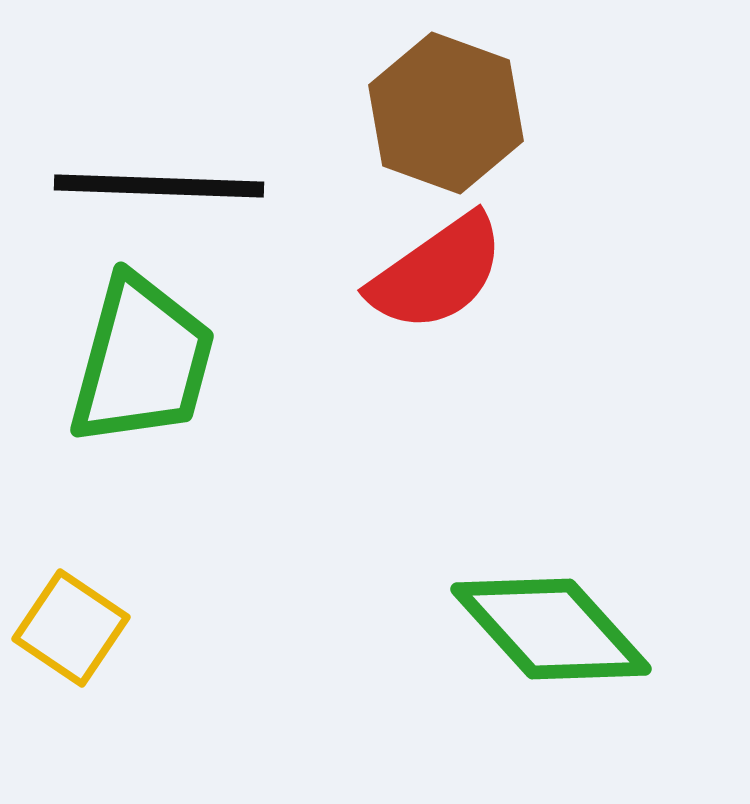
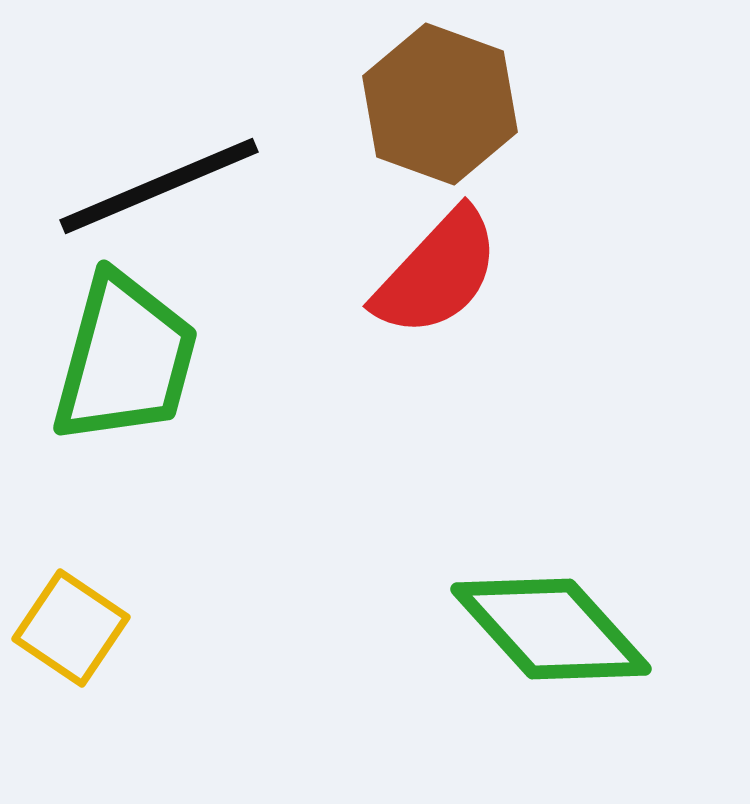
brown hexagon: moved 6 px left, 9 px up
black line: rotated 25 degrees counterclockwise
red semicircle: rotated 12 degrees counterclockwise
green trapezoid: moved 17 px left, 2 px up
